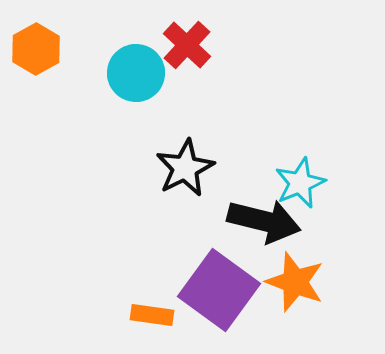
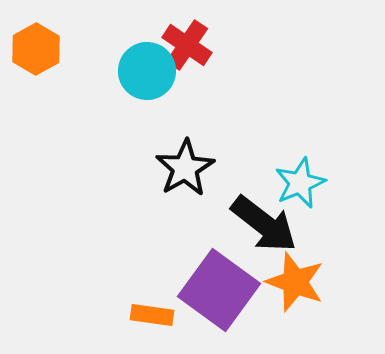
red cross: rotated 9 degrees counterclockwise
cyan circle: moved 11 px right, 2 px up
black star: rotated 4 degrees counterclockwise
black arrow: moved 3 px down; rotated 24 degrees clockwise
